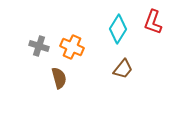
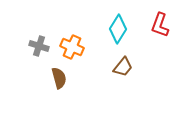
red L-shape: moved 7 px right, 3 px down
brown trapezoid: moved 2 px up
